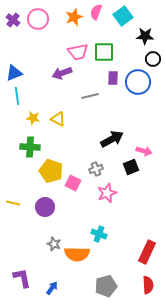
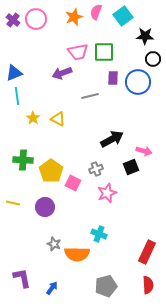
pink circle: moved 2 px left
yellow star: rotated 24 degrees clockwise
green cross: moved 7 px left, 13 px down
yellow pentagon: rotated 15 degrees clockwise
